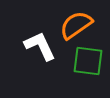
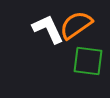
white L-shape: moved 8 px right, 17 px up
